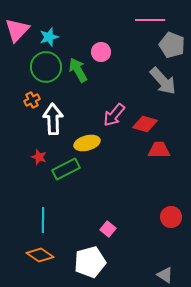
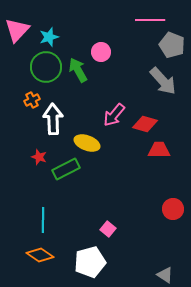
yellow ellipse: rotated 35 degrees clockwise
red circle: moved 2 px right, 8 px up
